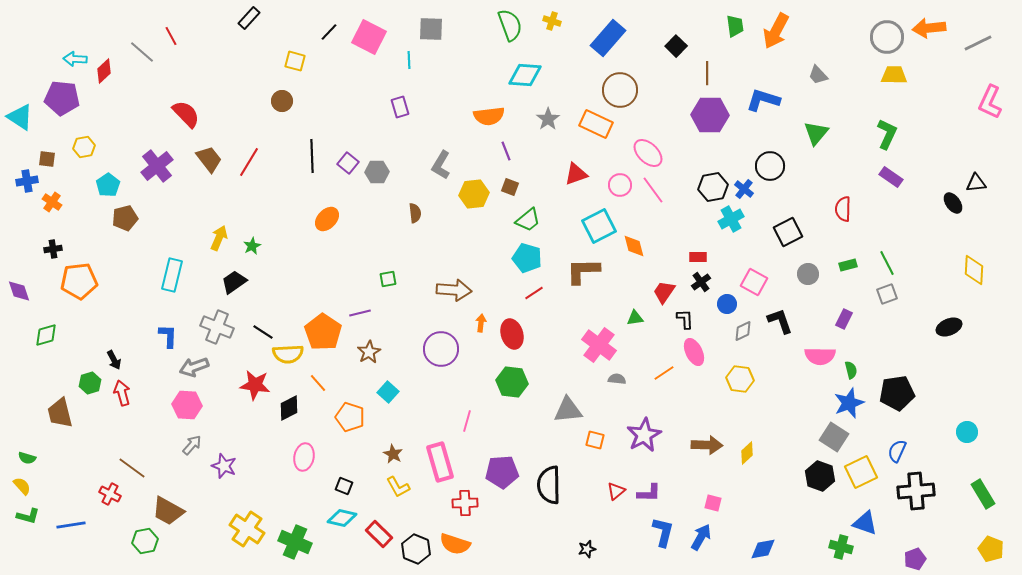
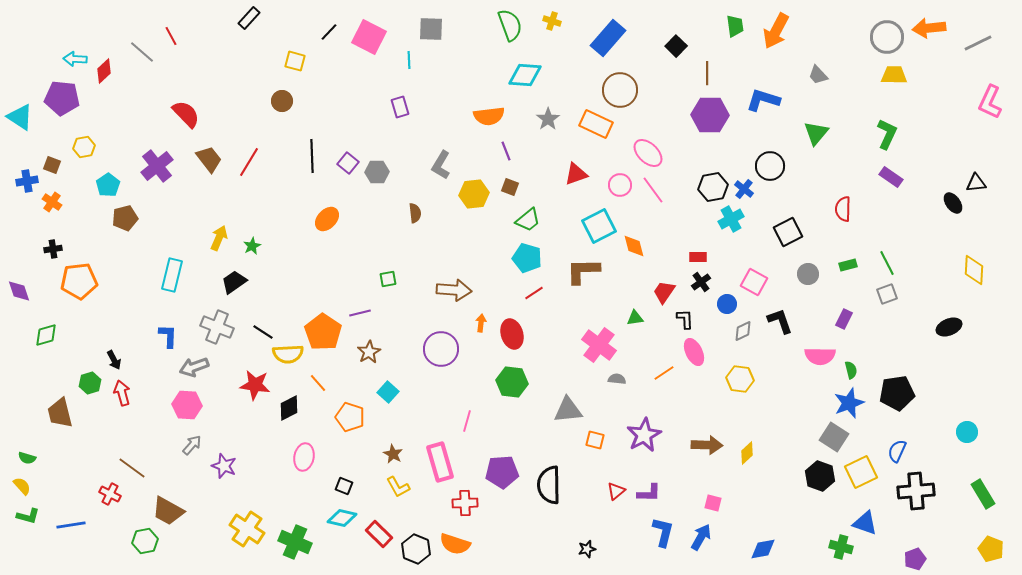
brown square at (47, 159): moved 5 px right, 6 px down; rotated 12 degrees clockwise
